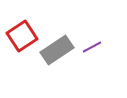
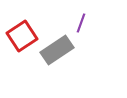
purple line: moved 11 px left, 24 px up; rotated 42 degrees counterclockwise
